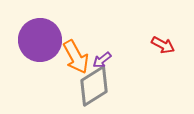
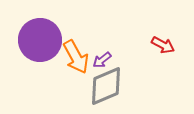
gray diamond: moved 12 px right; rotated 9 degrees clockwise
